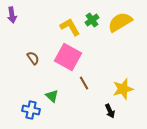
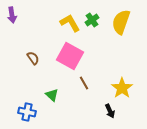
yellow semicircle: moved 1 px right; rotated 40 degrees counterclockwise
yellow L-shape: moved 4 px up
pink square: moved 2 px right, 1 px up
yellow star: moved 1 px left, 1 px up; rotated 20 degrees counterclockwise
green triangle: moved 1 px up
blue cross: moved 4 px left, 2 px down
